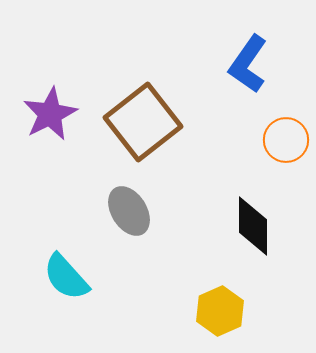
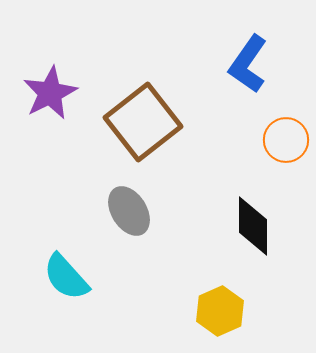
purple star: moved 21 px up
